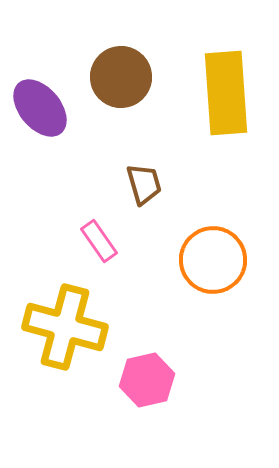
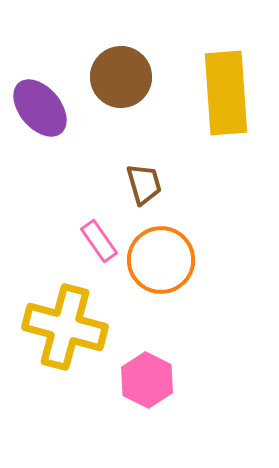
orange circle: moved 52 px left
pink hexagon: rotated 20 degrees counterclockwise
